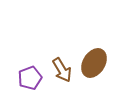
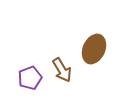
brown ellipse: moved 14 px up; rotated 8 degrees counterclockwise
